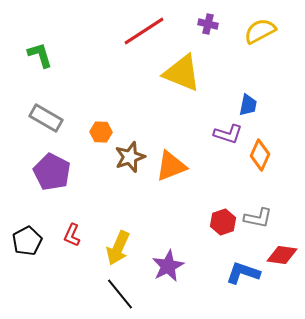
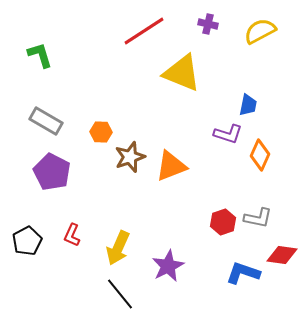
gray rectangle: moved 3 px down
